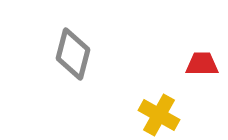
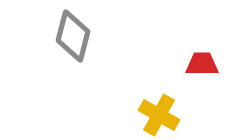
gray diamond: moved 18 px up
